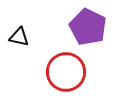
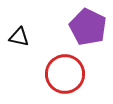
red circle: moved 1 px left, 2 px down
